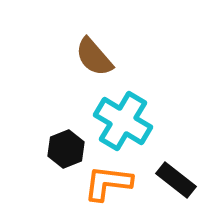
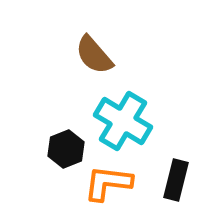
brown semicircle: moved 2 px up
black rectangle: rotated 66 degrees clockwise
